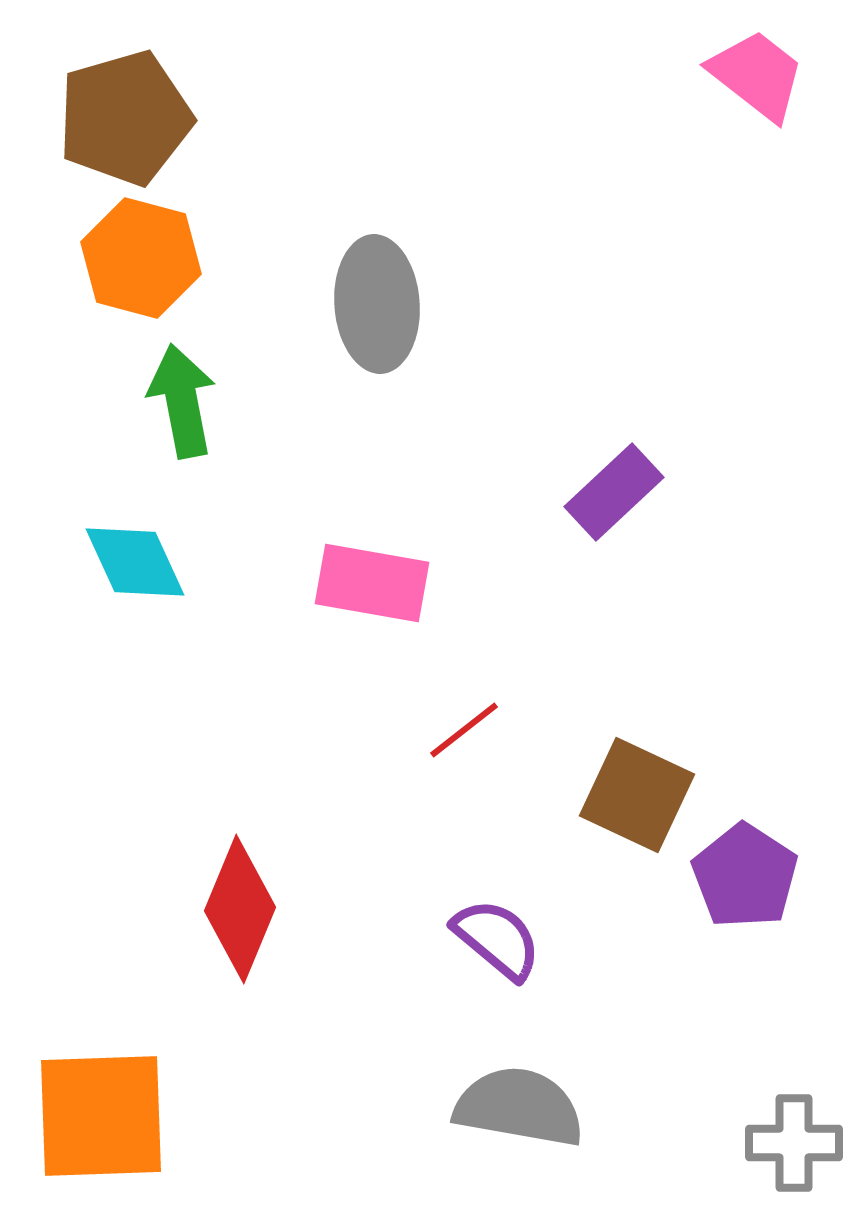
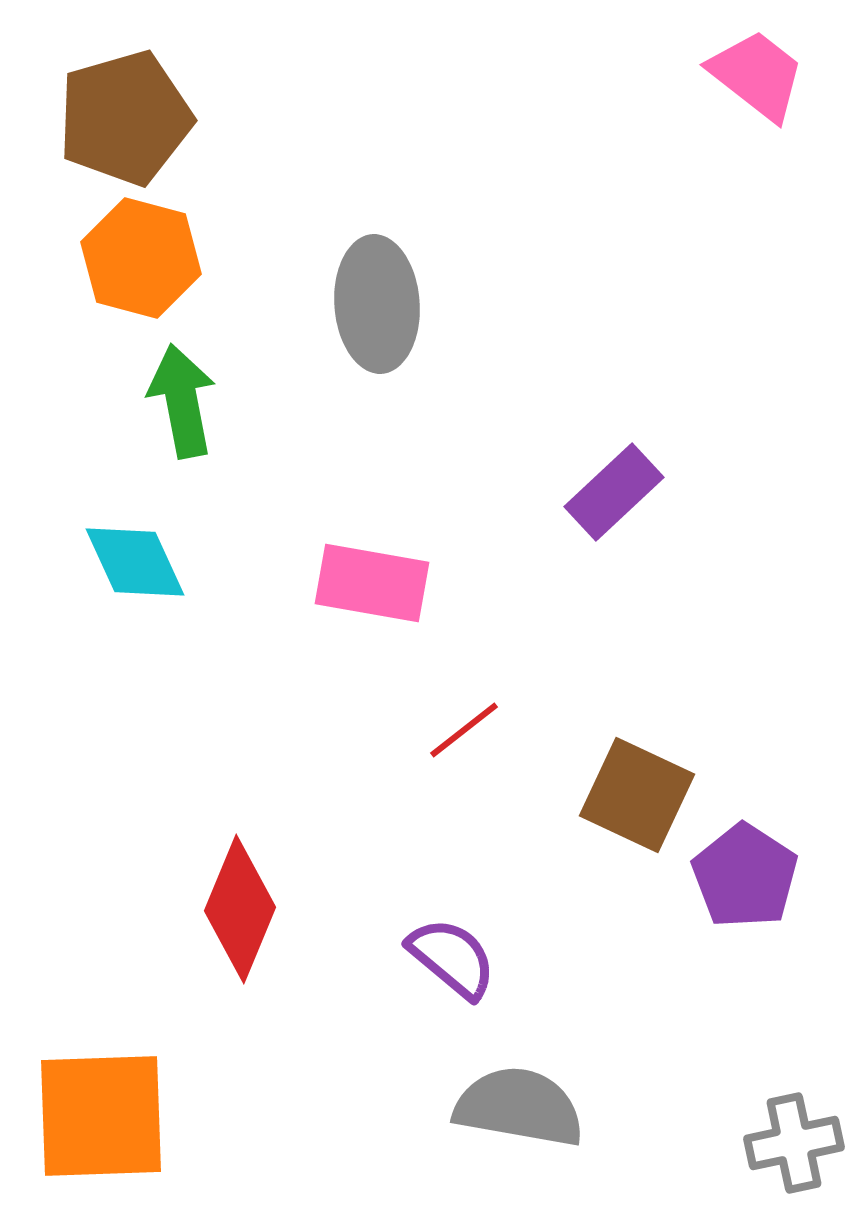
purple semicircle: moved 45 px left, 19 px down
gray cross: rotated 12 degrees counterclockwise
